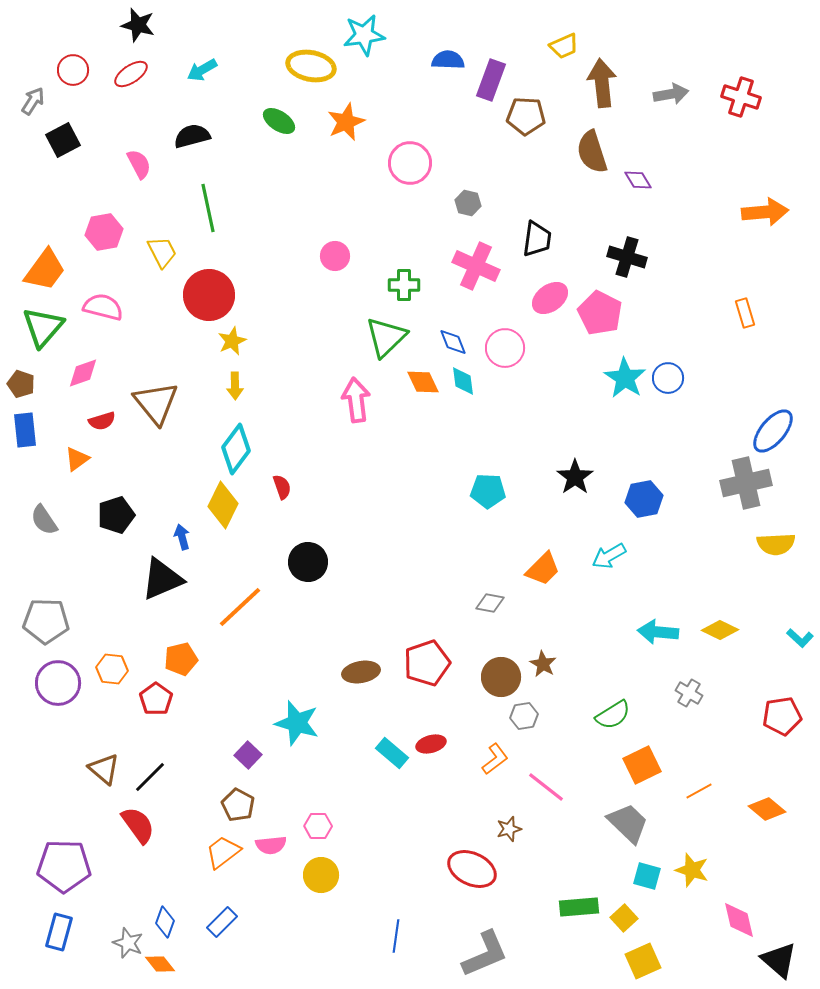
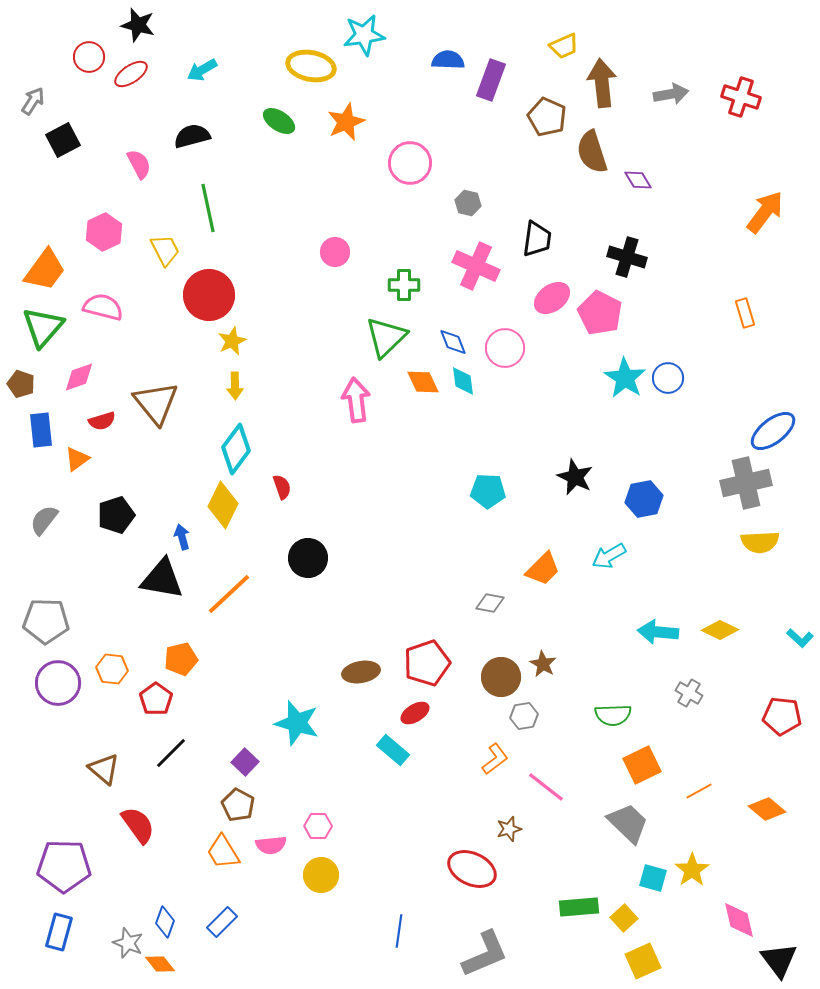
red circle at (73, 70): moved 16 px right, 13 px up
brown pentagon at (526, 116): moved 21 px right, 1 px down; rotated 21 degrees clockwise
orange arrow at (765, 212): rotated 48 degrees counterclockwise
pink hexagon at (104, 232): rotated 15 degrees counterclockwise
yellow trapezoid at (162, 252): moved 3 px right, 2 px up
pink circle at (335, 256): moved 4 px up
pink ellipse at (550, 298): moved 2 px right
pink diamond at (83, 373): moved 4 px left, 4 px down
blue rectangle at (25, 430): moved 16 px right
blue ellipse at (773, 431): rotated 12 degrees clockwise
black star at (575, 477): rotated 12 degrees counterclockwise
gray semicircle at (44, 520): rotated 72 degrees clockwise
yellow semicircle at (776, 544): moved 16 px left, 2 px up
black circle at (308, 562): moved 4 px up
black triangle at (162, 579): rotated 33 degrees clockwise
orange line at (240, 607): moved 11 px left, 13 px up
green semicircle at (613, 715): rotated 30 degrees clockwise
red pentagon at (782, 716): rotated 15 degrees clockwise
red ellipse at (431, 744): moved 16 px left, 31 px up; rotated 16 degrees counterclockwise
cyan rectangle at (392, 753): moved 1 px right, 3 px up
purple square at (248, 755): moved 3 px left, 7 px down
black line at (150, 777): moved 21 px right, 24 px up
orange trapezoid at (223, 852): rotated 84 degrees counterclockwise
yellow star at (692, 870): rotated 20 degrees clockwise
cyan square at (647, 876): moved 6 px right, 2 px down
blue line at (396, 936): moved 3 px right, 5 px up
black triangle at (779, 960): rotated 12 degrees clockwise
